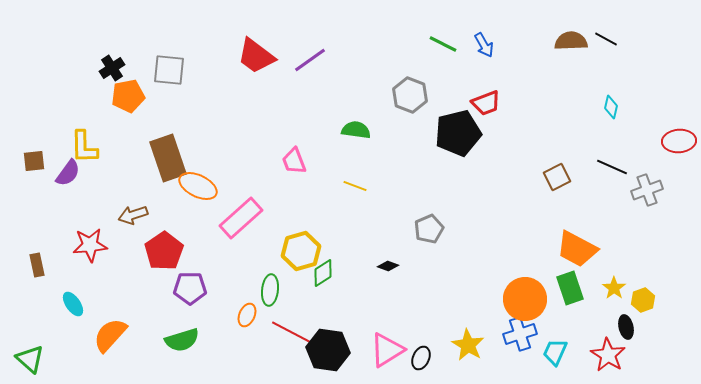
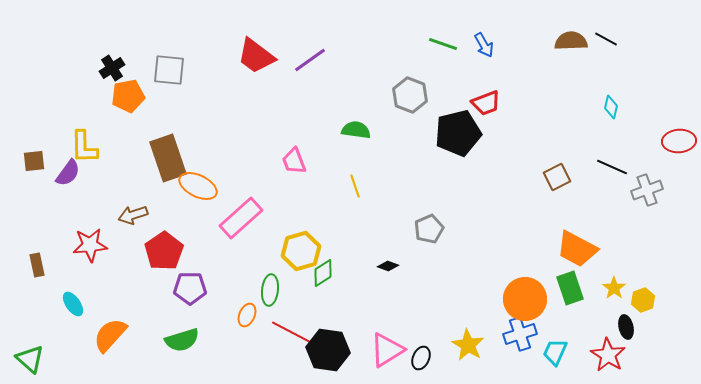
green line at (443, 44): rotated 8 degrees counterclockwise
yellow line at (355, 186): rotated 50 degrees clockwise
